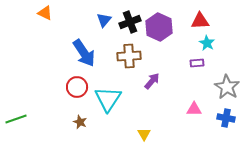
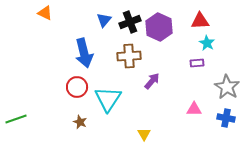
blue arrow: rotated 20 degrees clockwise
